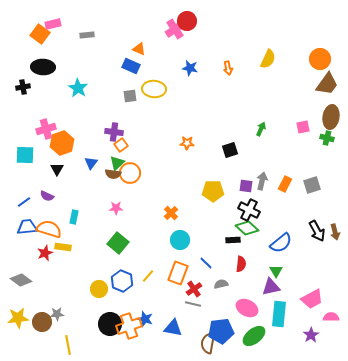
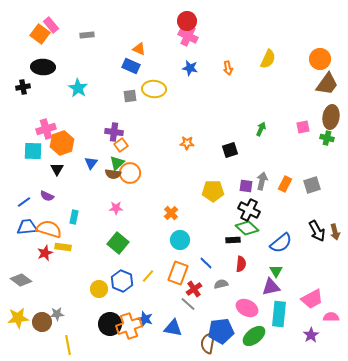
pink rectangle at (53, 24): moved 2 px left, 1 px down; rotated 63 degrees clockwise
pink cross at (175, 29): moved 13 px right, 7 px down; rotated 30 degrees counterclockwise
cyan square at (25, 155): moved 8 px right, 4 px up
gray line at (193, 304): moved 5 px left; rotated 28 degrees clockwise
